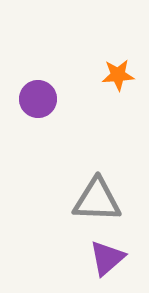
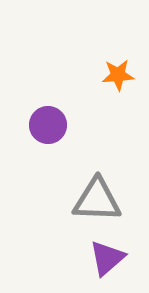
purple circle: moved 10 px right, 26 px down
